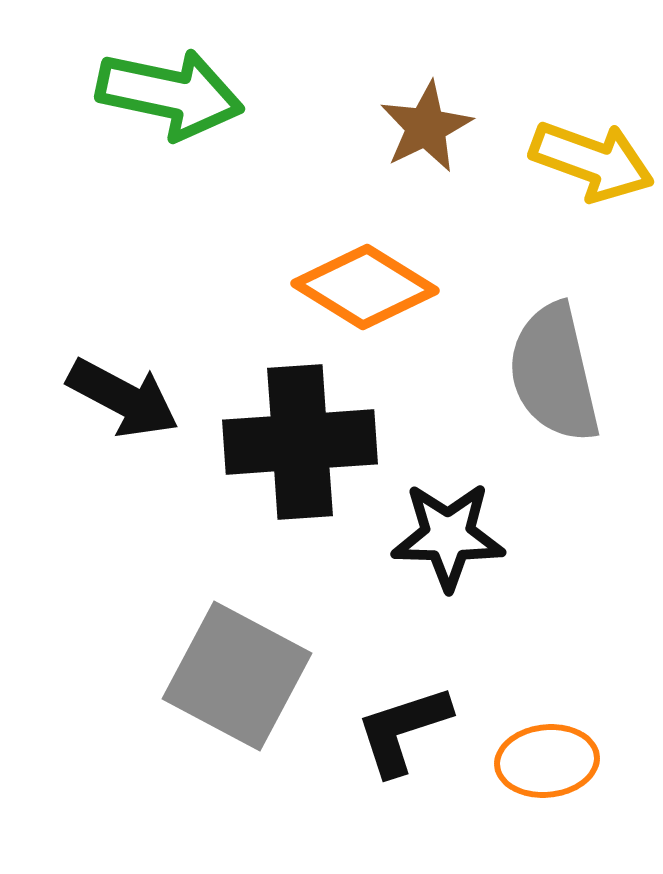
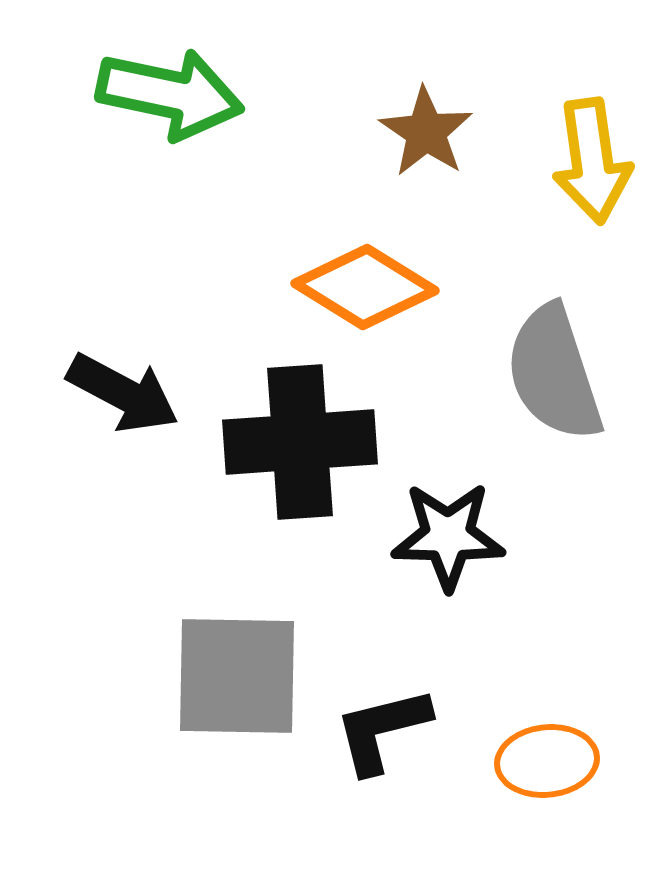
brown star: moved 5 px down; rotated 12 degrees counterclockwise
yellow arrow: rotated 62 degrees clockwise
gray semicircle: rotated 5 degrees counterclockwise
black arrow: moved 5 px up
gray square: rotated 27 degrees counterclockwise
black L-shape: moved 21 px left; rotated 4 degrees clockwise
